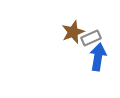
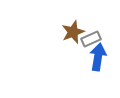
gray rectangle: moved 1 px down
